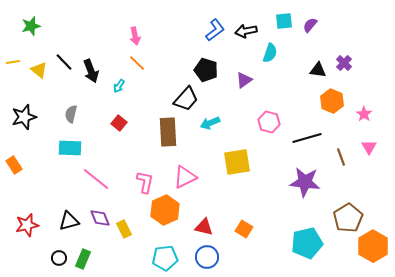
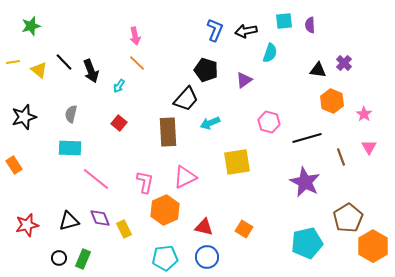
purple semicircle at (310, 25): rotated 42 degrees counterclockwise
blue L-shape at (215, 30): rotated 30 degrees counterclockwise
purple star at (305, 182): rotated 20 degrees clockwise
